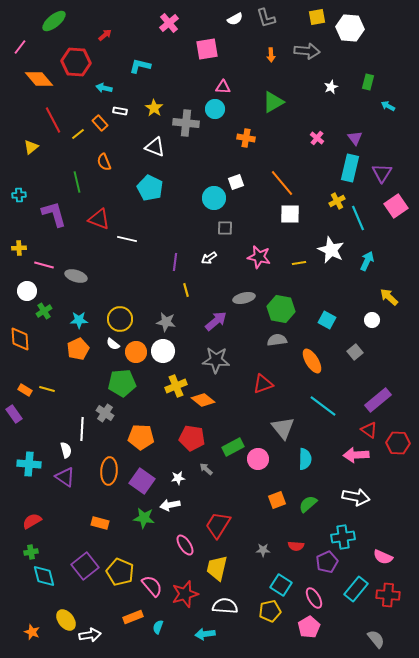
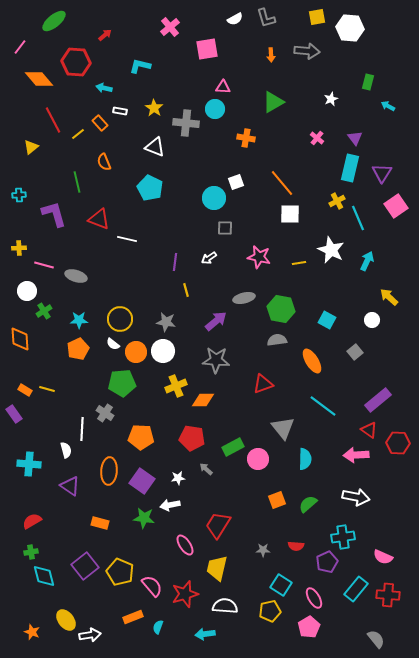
pink cross at (169, 23): moved 1 px right, 4 px down
white star at (331, 87): moved 12 px down
orange diamond at (203, 400): rotated 40 degrees counterclockwise
purple triangle at (65, 477): moved 5 px right, 9 px down
